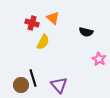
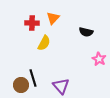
orange triangle: rotated 32 degrees clockwise
red cross: rotated 16 degrees counterclockwise
yellow semicircle: moved 1 px right, 1 px down
purple triangle: moved 2 px right, 1 px down
